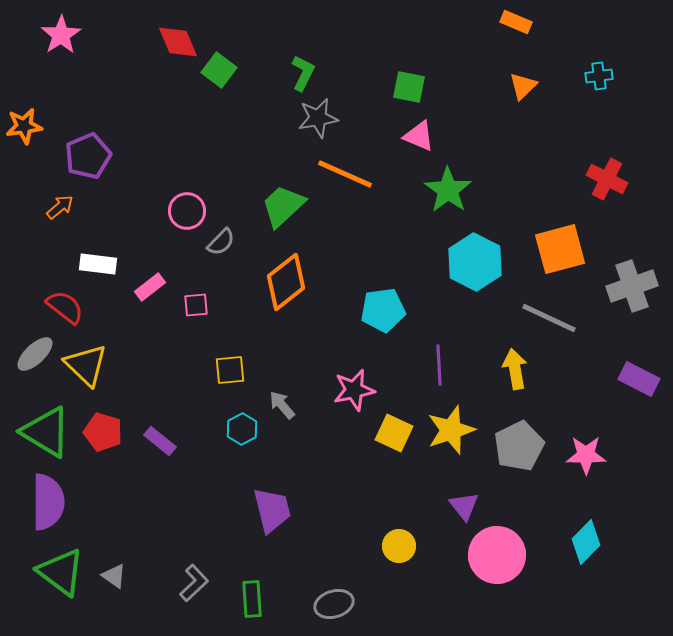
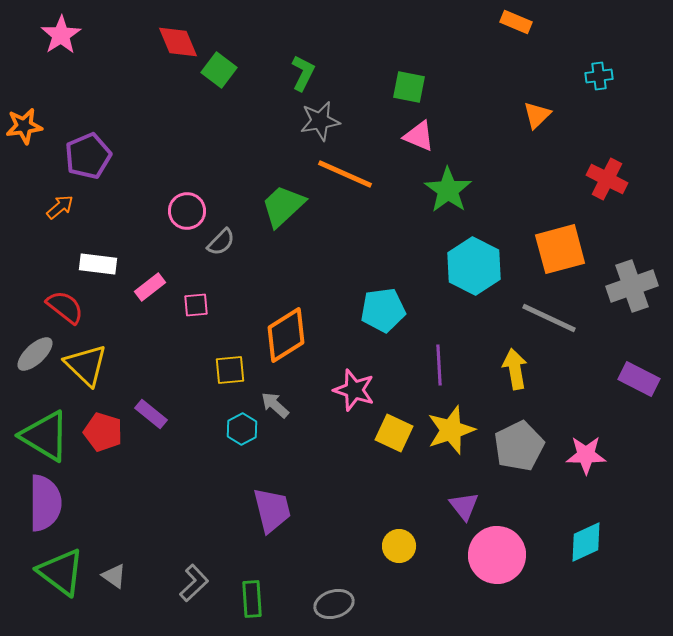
orange triangle at (523, 86): moved 14 px right, 29 px down
gray star at (318, 118): moved 2 px right, 3 px down
cyan hexagon at (475, 262): moved 1 px left, 4 px down
orange diamond at (286, 282): moved 53 px down; rotated 6 degrees clockwise
pink star at (354, 390): rotated 30 degrees clockwise
gray arrow at (282, 405): moved 7 px left; rotated 8 degrees counterclockwise
green triangle at (46, 432): moved 1 px left, 4 px down
purple rectangle at (160, 441): moved 9 px left, 27 px up
purple semicircle at (48, 502): moved 3 px left, 1 px down
cyan diamond at (586, 542): rotated 21 degrees clockwise
